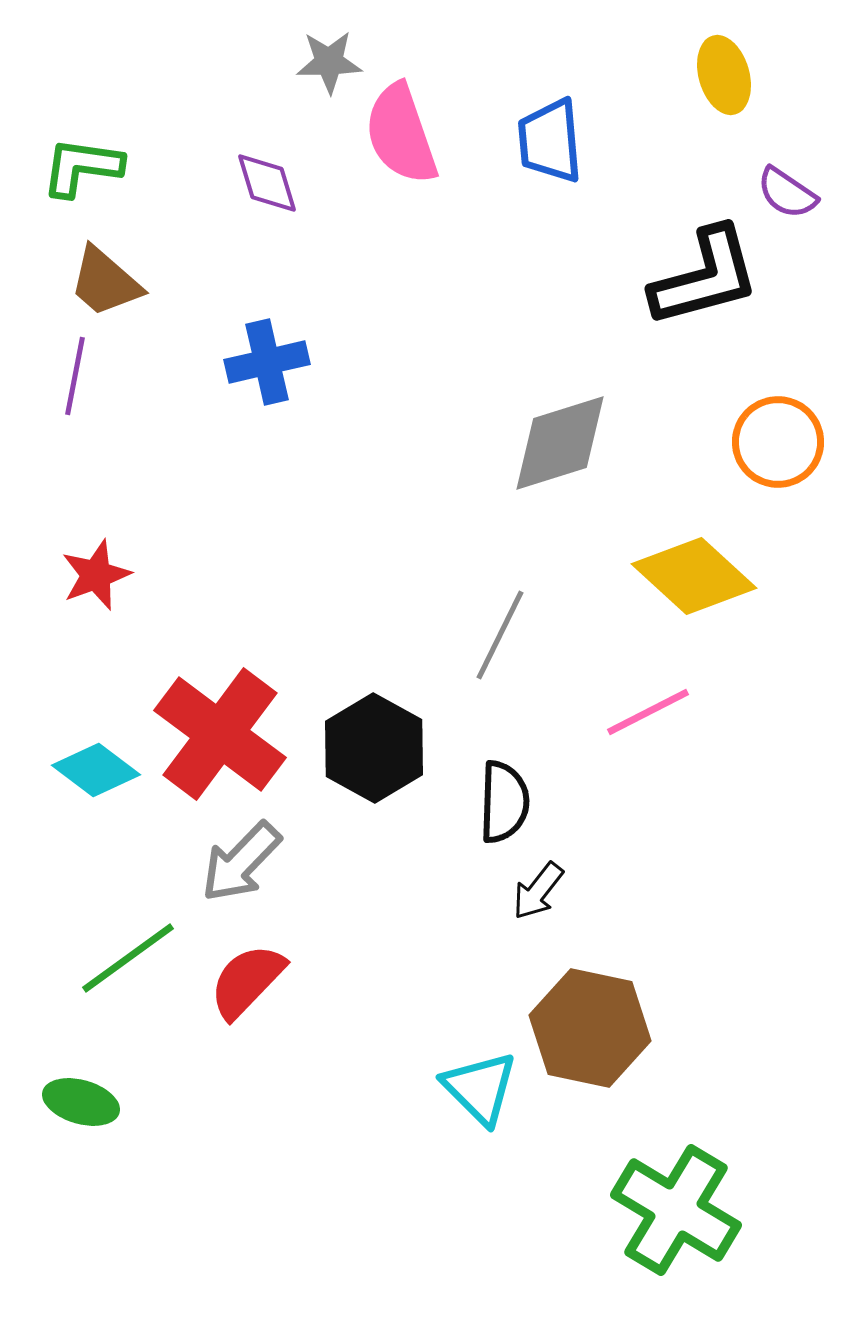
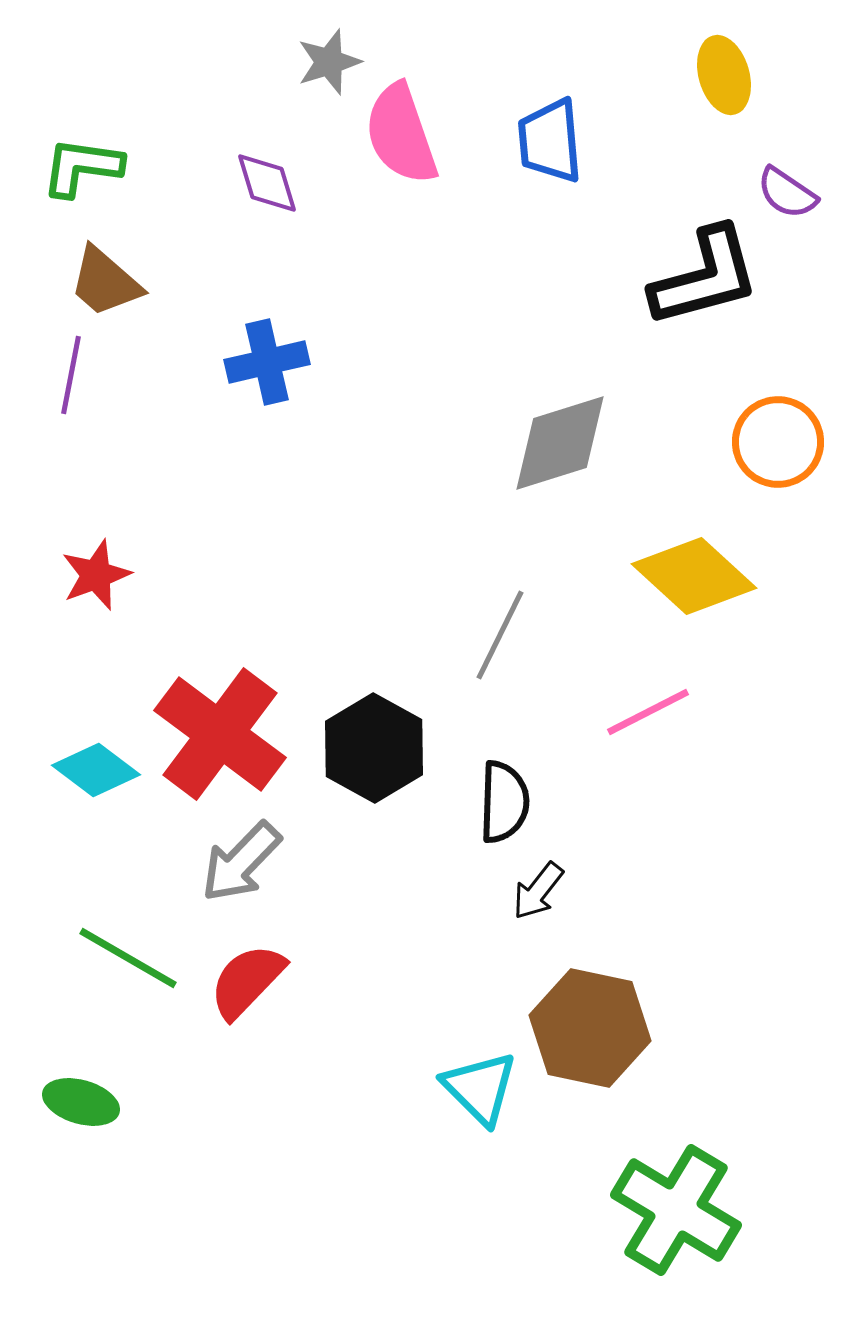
gray star: rotated 16 degrees counterclockwise
purple line: moved 4 px left, 1 px up
green line: rotated 66 degrees clockwise
